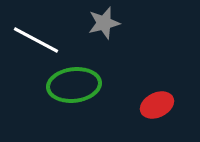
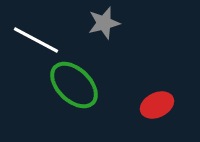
green ellipse: rotated 51 degrees clockwise
